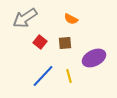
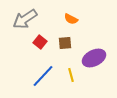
gray arrow: moved 1 px down
yellow line: moved 2 px right, 1 px up
